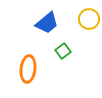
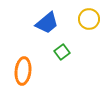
green square: moved 1 px left, 1 px down
orange ellipse: moved 5 px left, 2 px down
